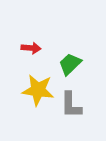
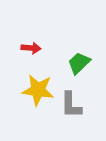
green trapezoid: moved 9 px right, 1 px up
